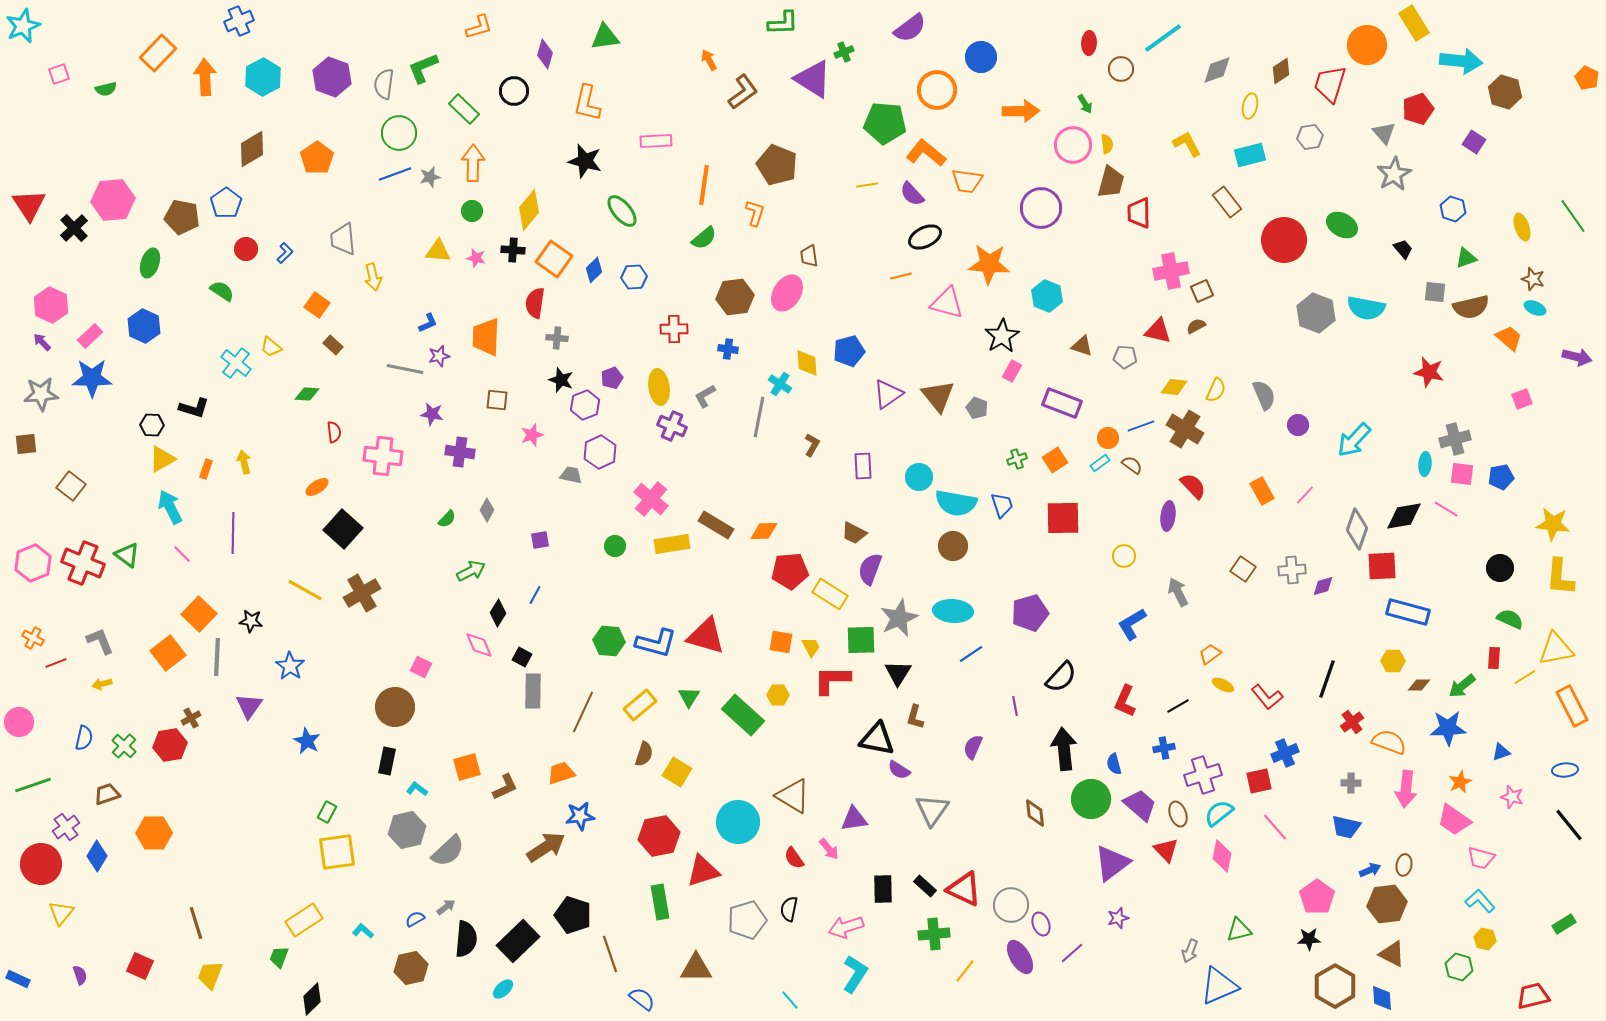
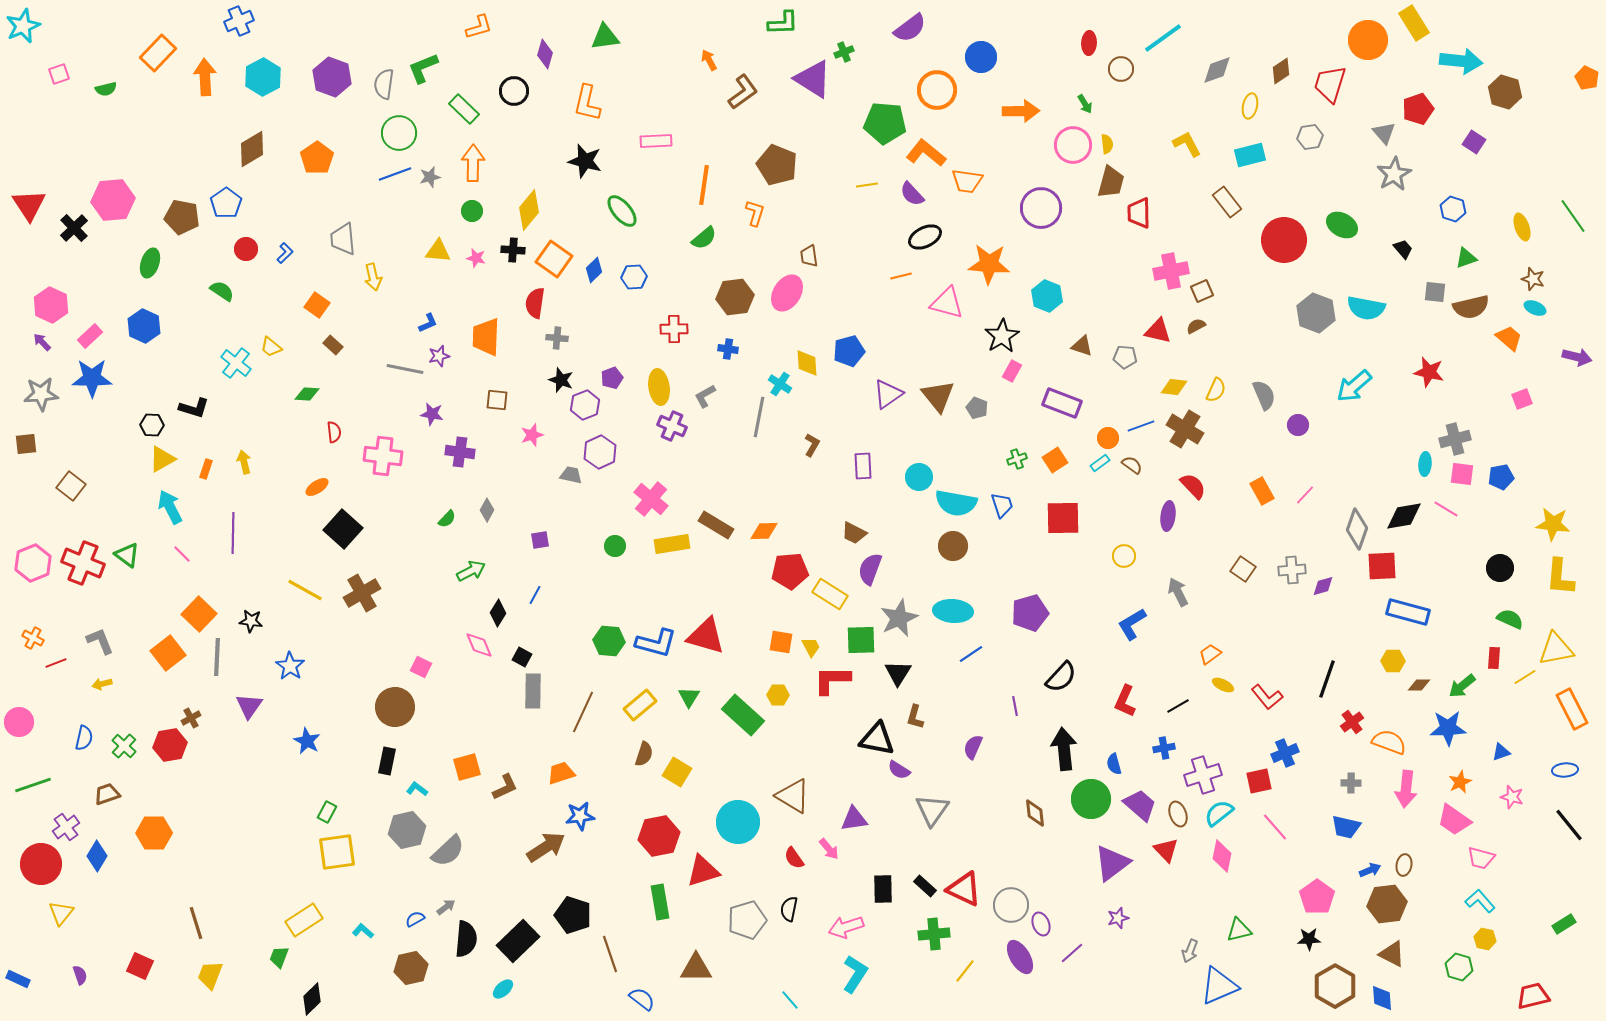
orange circle at (1367, 45): moved 1 px right, 5 px up
cyan arrow at (1354, 440): moved 54 px up; rotated 6 degrees clockwise
orange rectangle at (1572, 706): moved 3 px down
